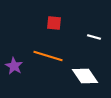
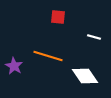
red square: moved 4 px right, 6 px up
